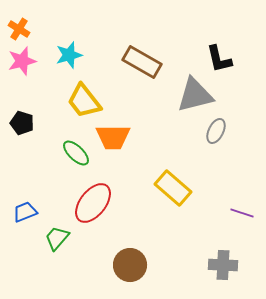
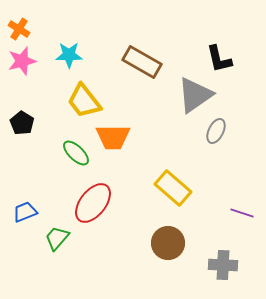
cyan star: rotated 16 degrees clockwise
gray triangle: rotated 21 degrees counterclockwise
black pentagon: rotated 15 degrees clockwise
brown circle: moved 38 px right, 22 px up
